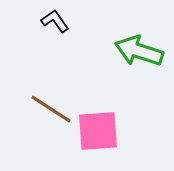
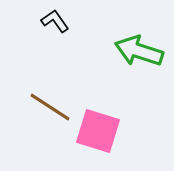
brown line: moved 1 px left, 2 px up
pink square: rotated 21 degrees clockwise
